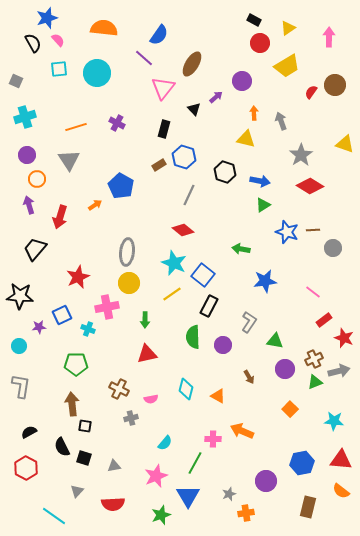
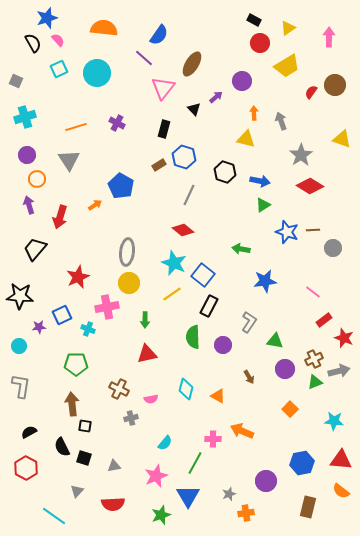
cyan square at (59, 69): rotated 18 degrees counterclockwise
yellow triangle at (345, 144): moved 3 px left, 5 px up
